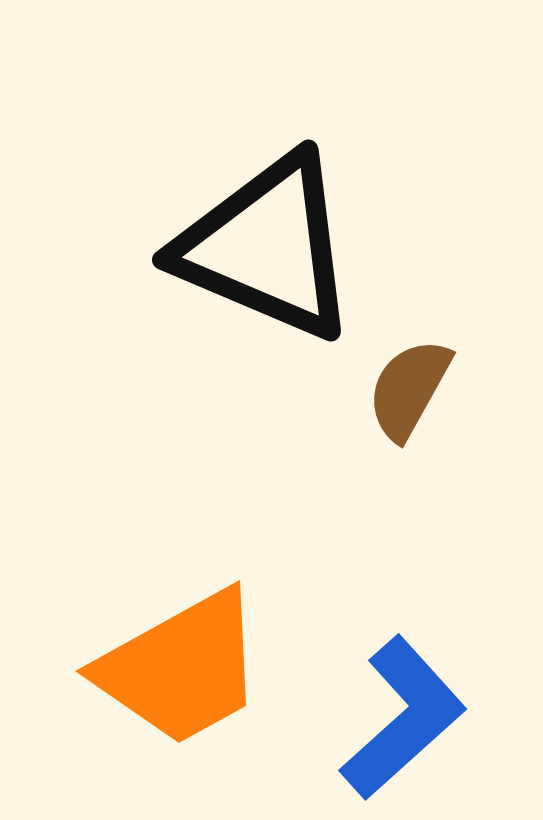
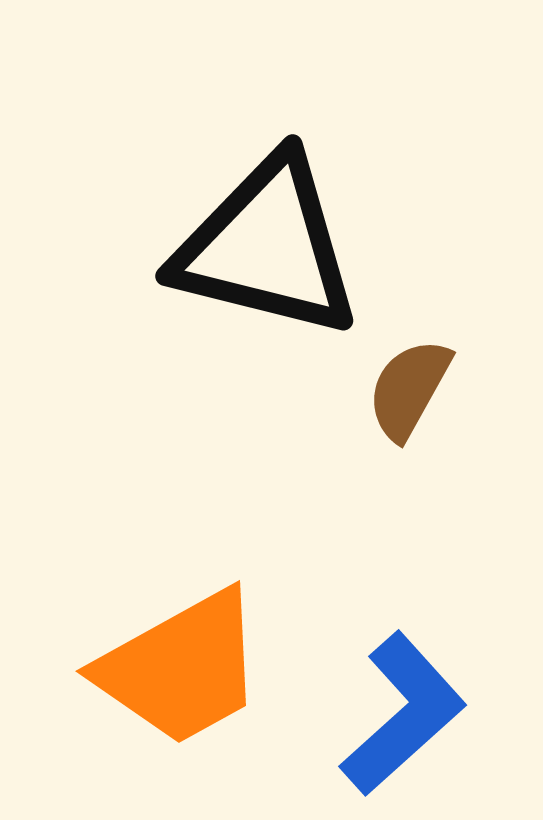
black triangle: rotated 9 degrees counterclockwise
blue L-shape: moved 4 px up
